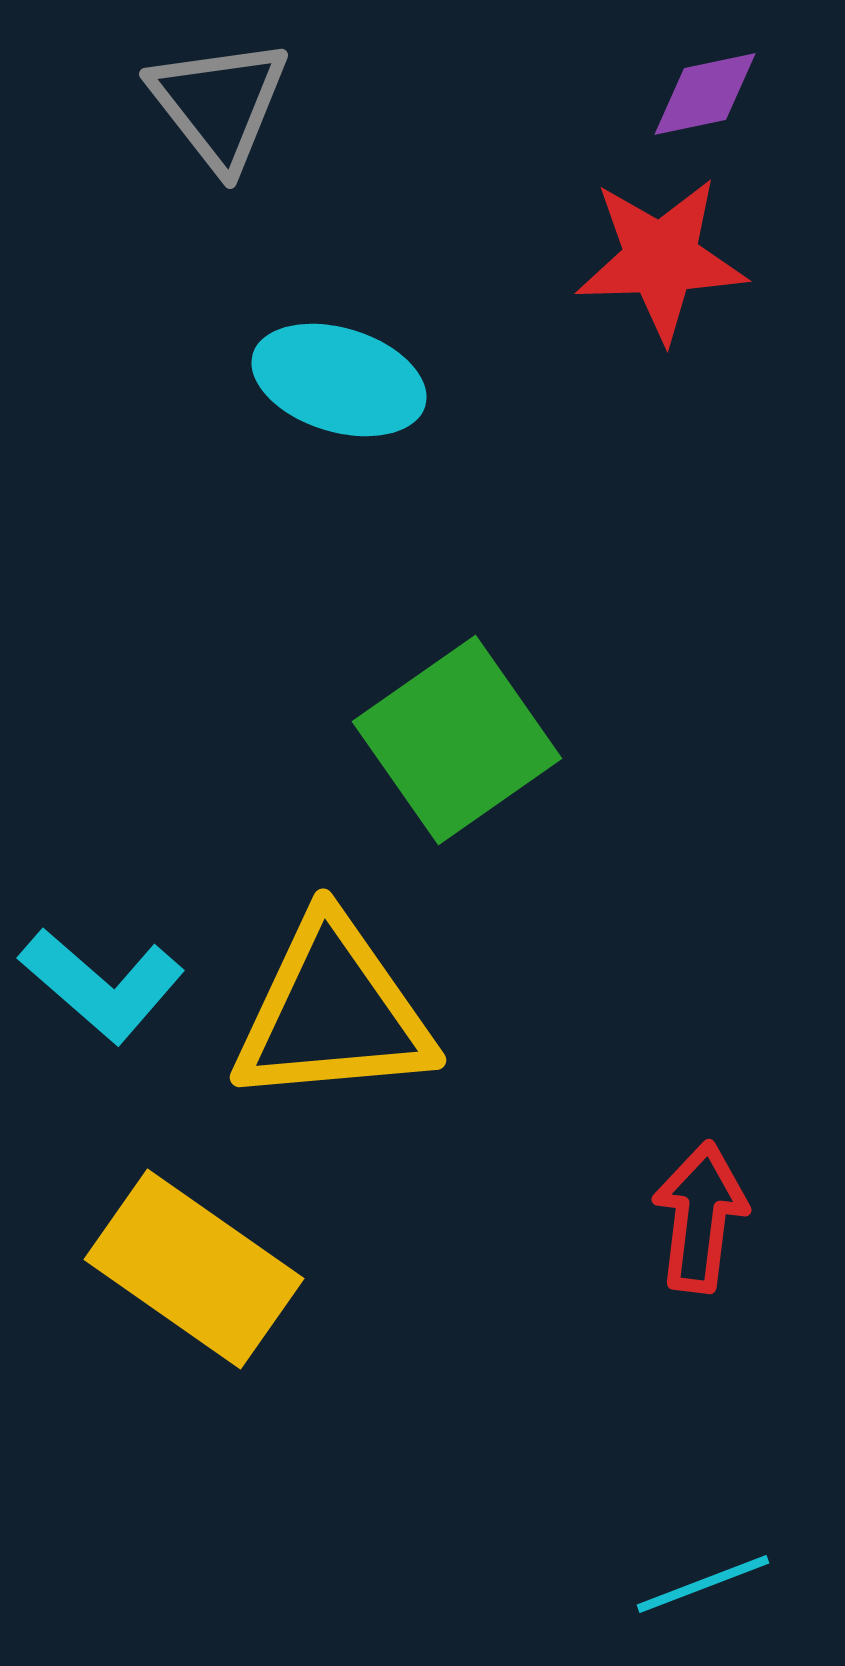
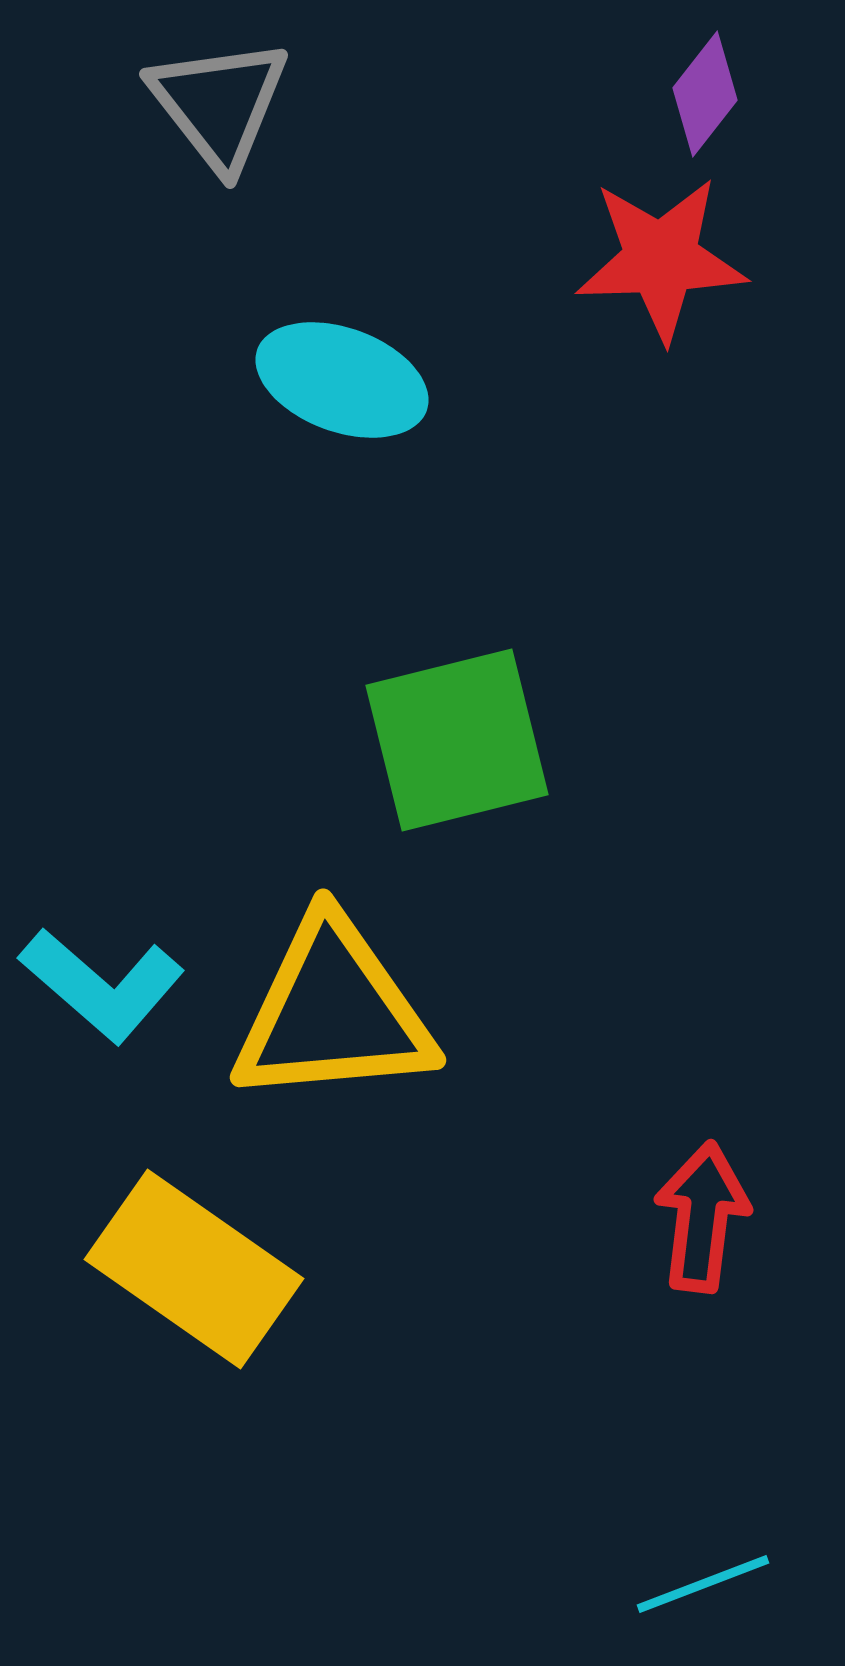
purple diamond: rotated 40 degrees counterclockwise
cyan ellipse: moved 3 px right; rotated 3 degrees clockwise
green square: rotated 21 degrees clockwise
red arrow: moved 2 px right
